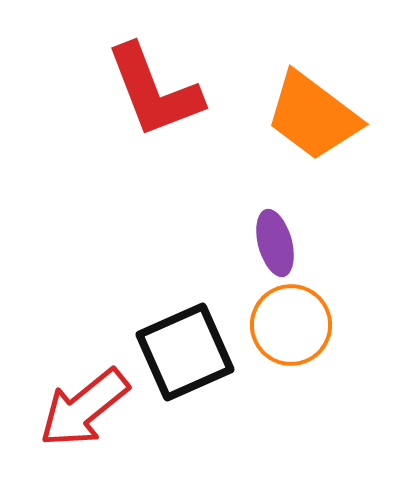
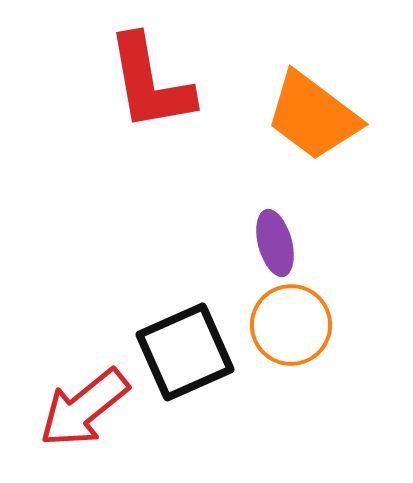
red L-shape: moved 4 px left, 8 px up; rotated 11 degrees clockwise
